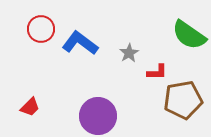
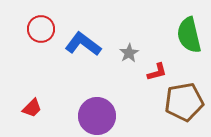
green semicircle: rotated 42 degrees clockwise
blue L-shape: moved 3 px right, 1 px down
red L-shape: rotated 15 degrees counterclockwise
brown pentagon: moved 1 px right, 2 px down
red trapezoid: moved 2 px right, 1 px down
purple circle: moved 1 px left
